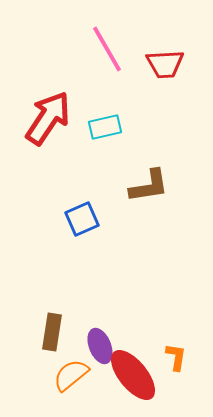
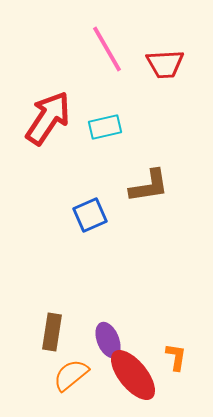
blue square: moved 8 px right, 4 px up
purple ellipse: moved 8 px right, 6 px up
